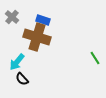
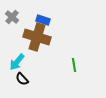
green line: moved 21 px left, 7 px down; rotated 24 degrees clockwise
